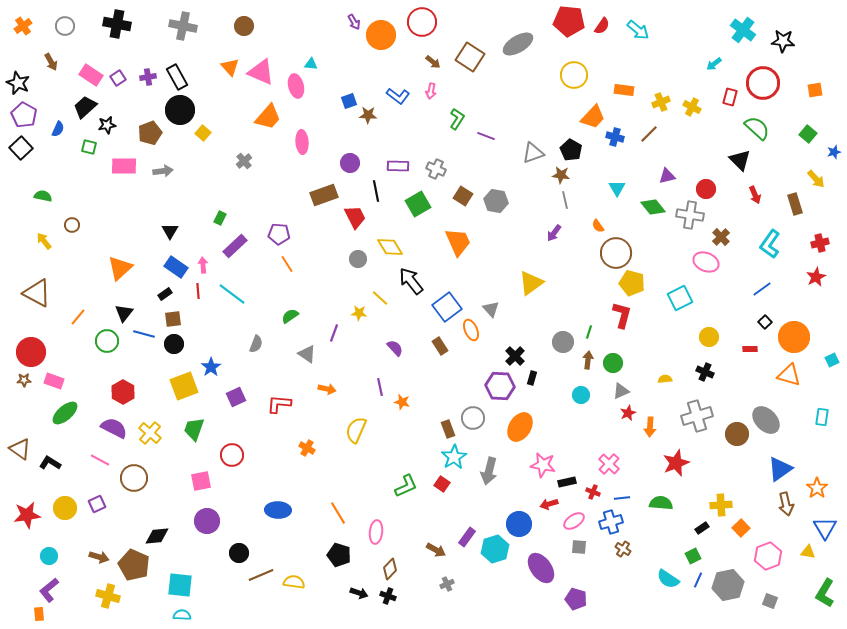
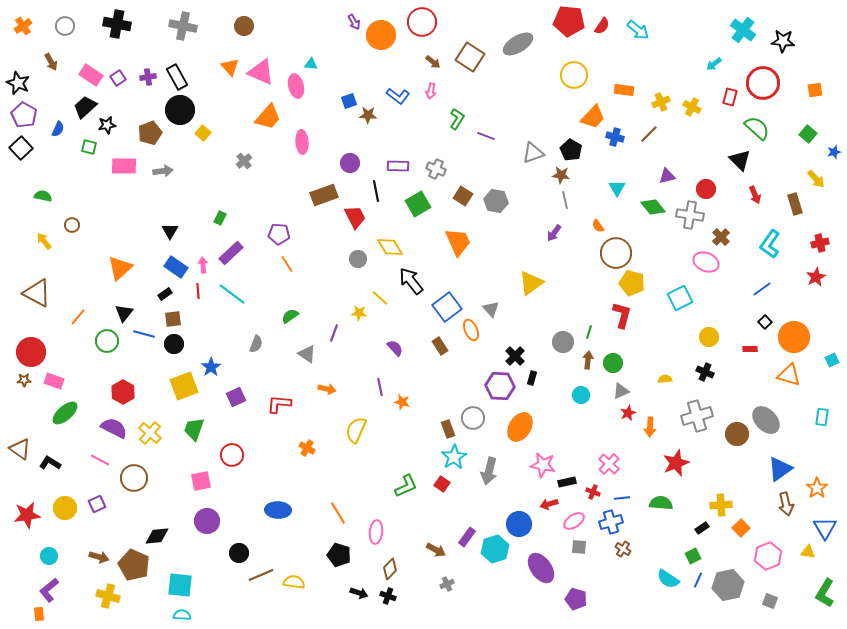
purple rectangle at (235, 246): moved 4 px left, 7 px down
